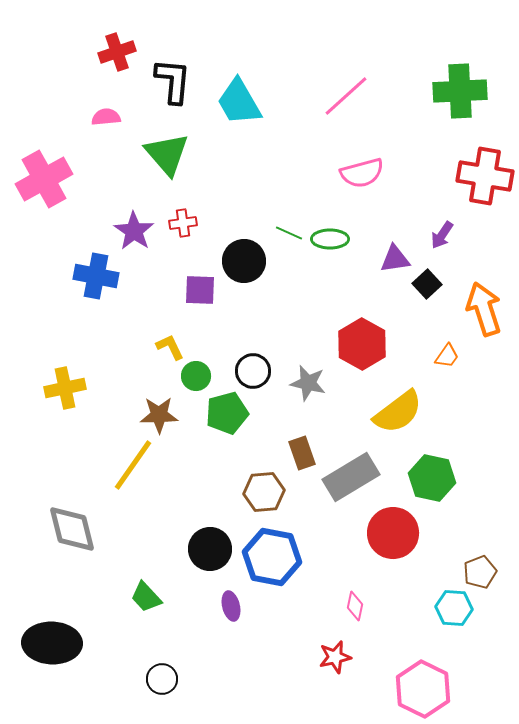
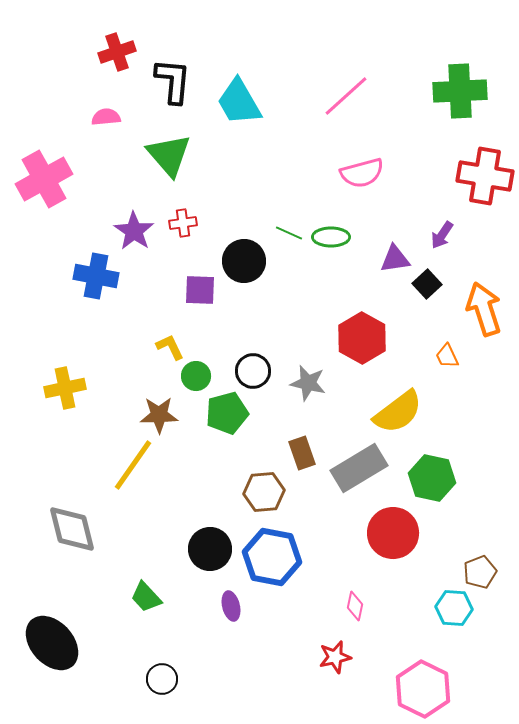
green triangle at (167, 154): moved 2 px right, 1 px down
green ellipse at (330, 239): moved 1 px right, 2 px up
red hexagon at (362, 344): moved 6 px up
orange trapezoid at (447, 356): rotated 120 degrees clockwise
gray rectangle at (351, 477): moved 8 px right, 9 px up
black ellipse at (52, 643): rotated 46 degrees clockwise
